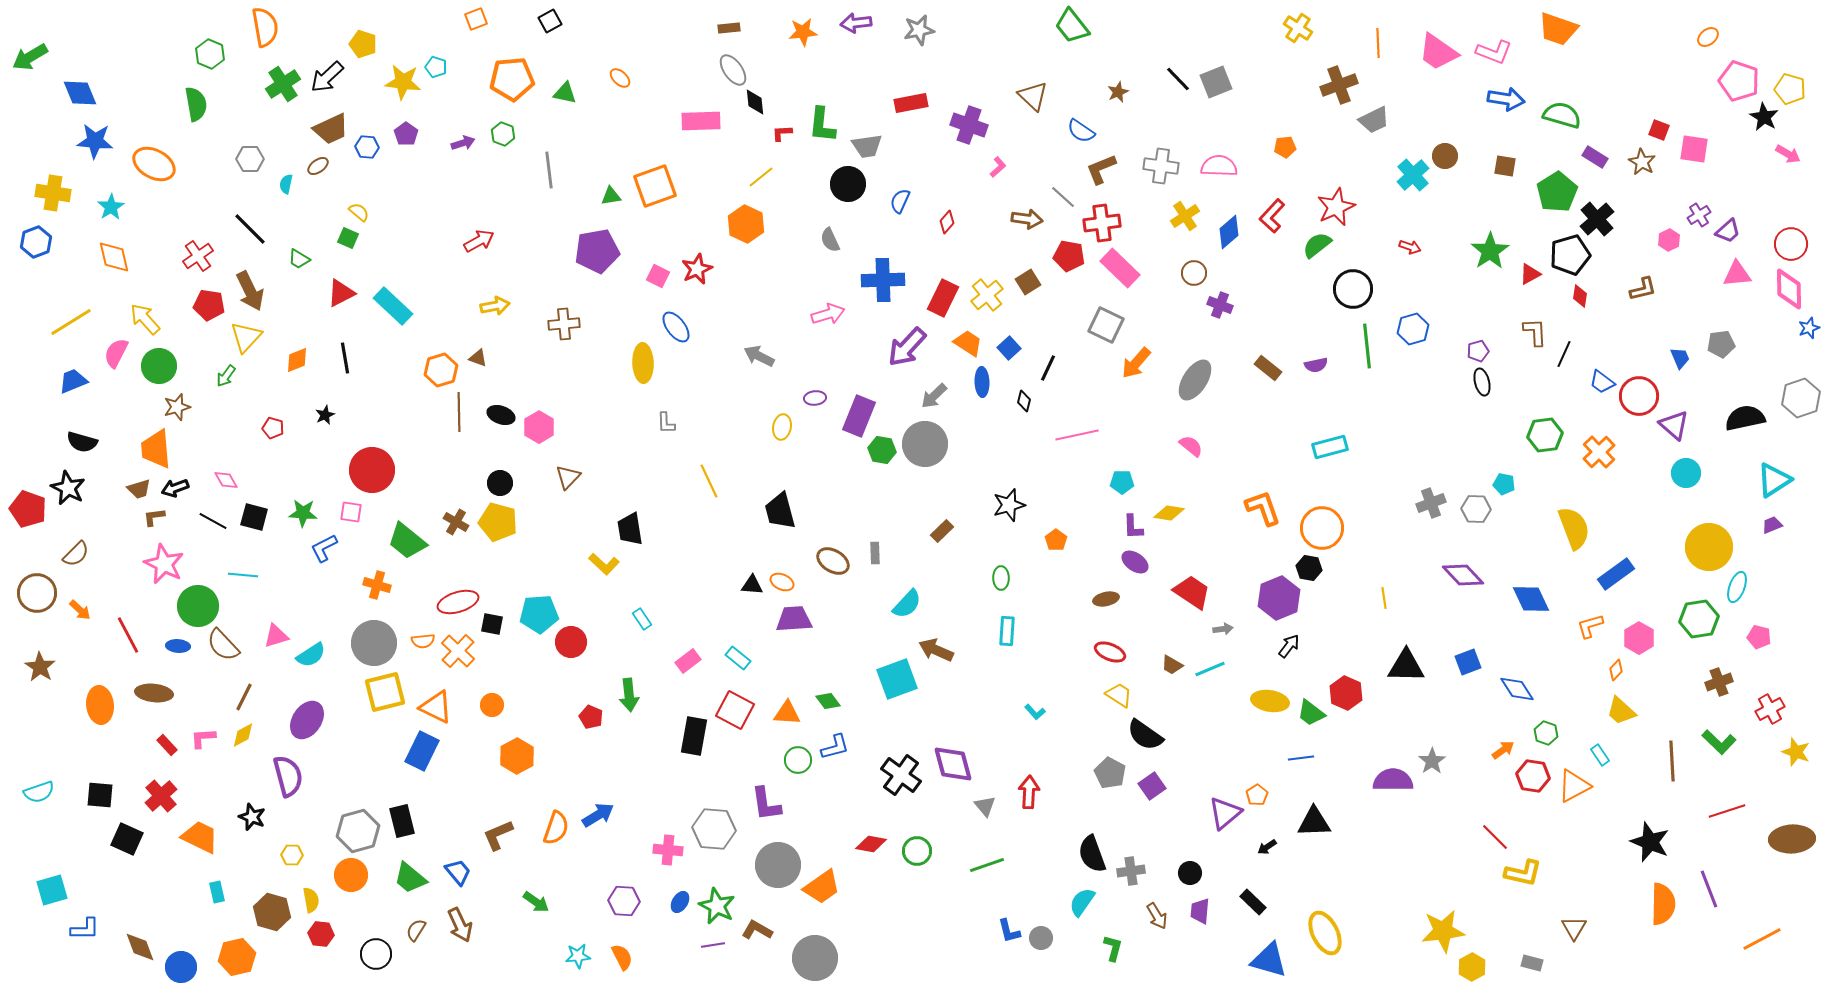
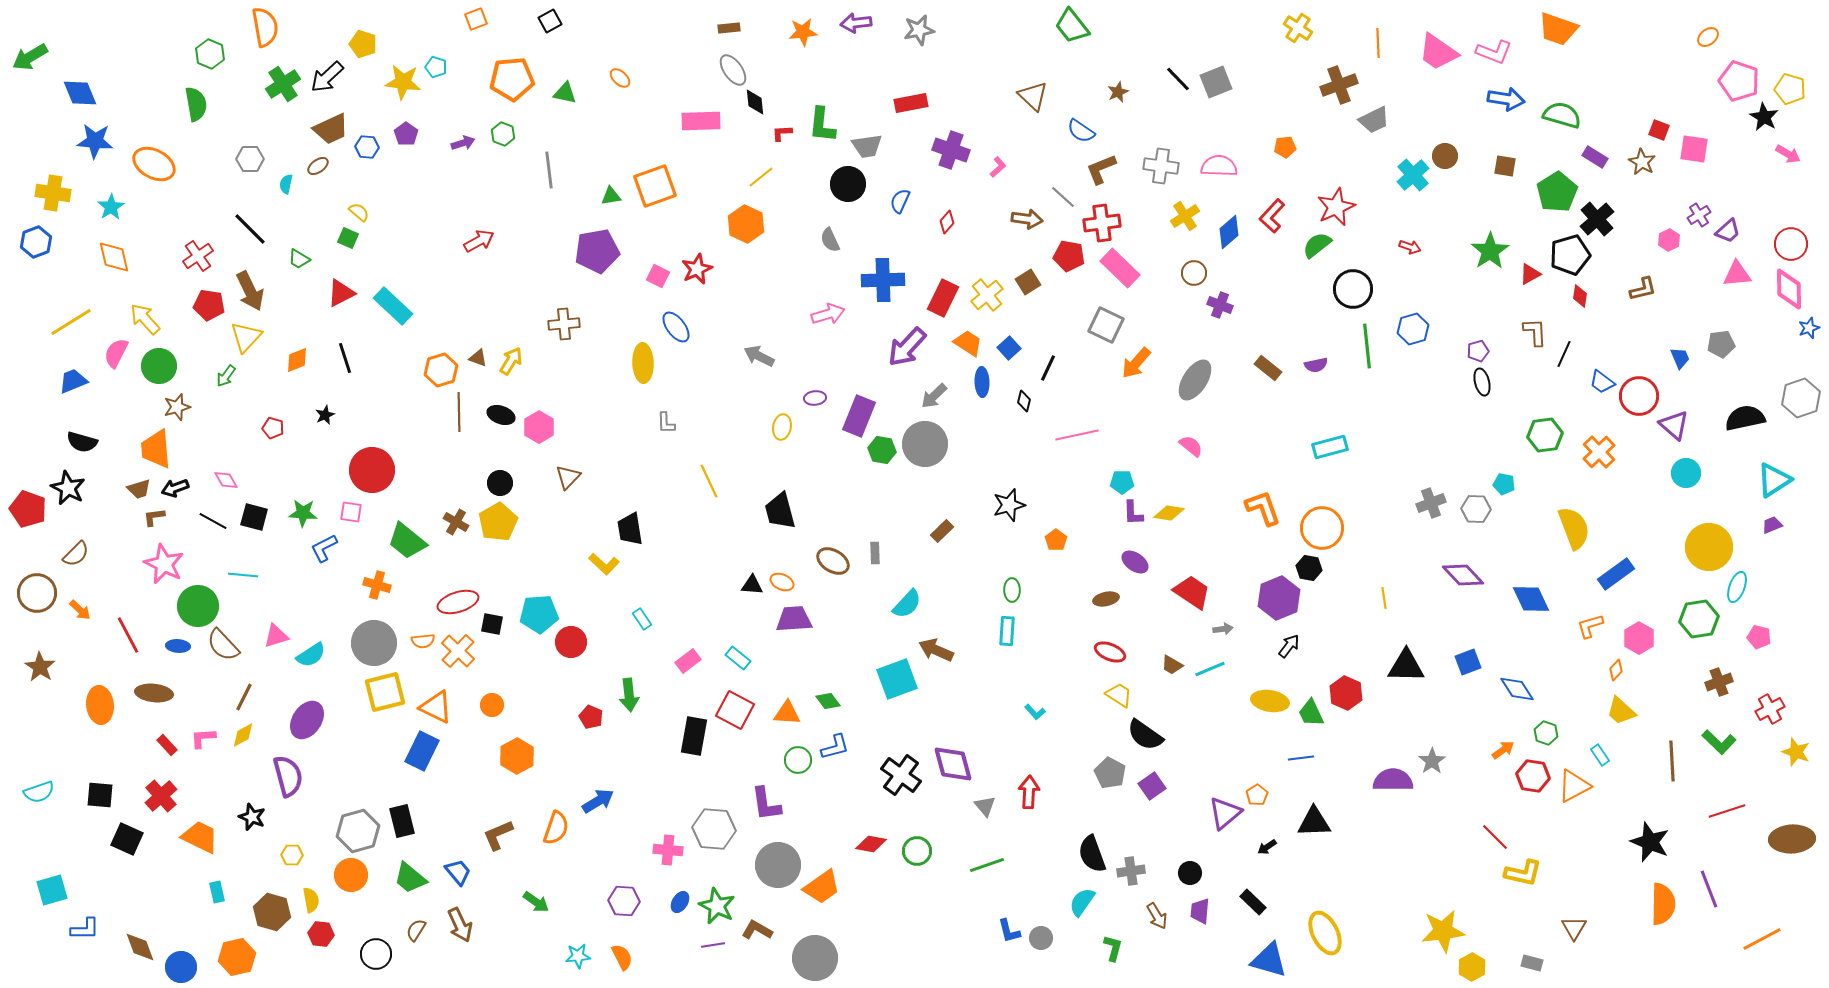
purple cross at (969, 125): moved 18 px left, 25 px down
yellow arrow at (495, 306): moved 16 px right, 55 px down; rotated 48 degrees counterclockwise
black line at (345, 358): rotated 8 degrees counterclockwise
yellow pentagon at (498, 522): rotated 27 degrees clockwise
purple L-shape at (1133, 527): moved 14 px up
green ellipse at (1001, 578): moved 11 px right, 12 px down
green trapezoid at (1311, 713): rotated 28 degrees clockwise
blue arrow at (598, 815): moved 14 px up
